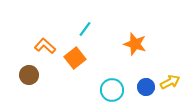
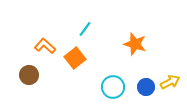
cyan circle: moved 1 px right, 3 px up
